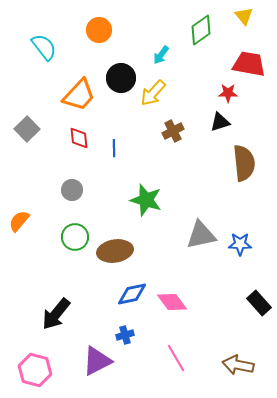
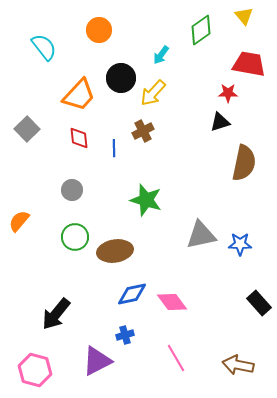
brown cross: moved 30 px left
brown semicircle: rotated 18 degrees clockwise
